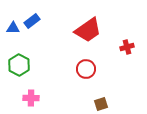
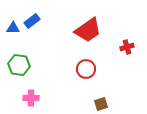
green hexagon: rotated 20 degrees counterclockwise
